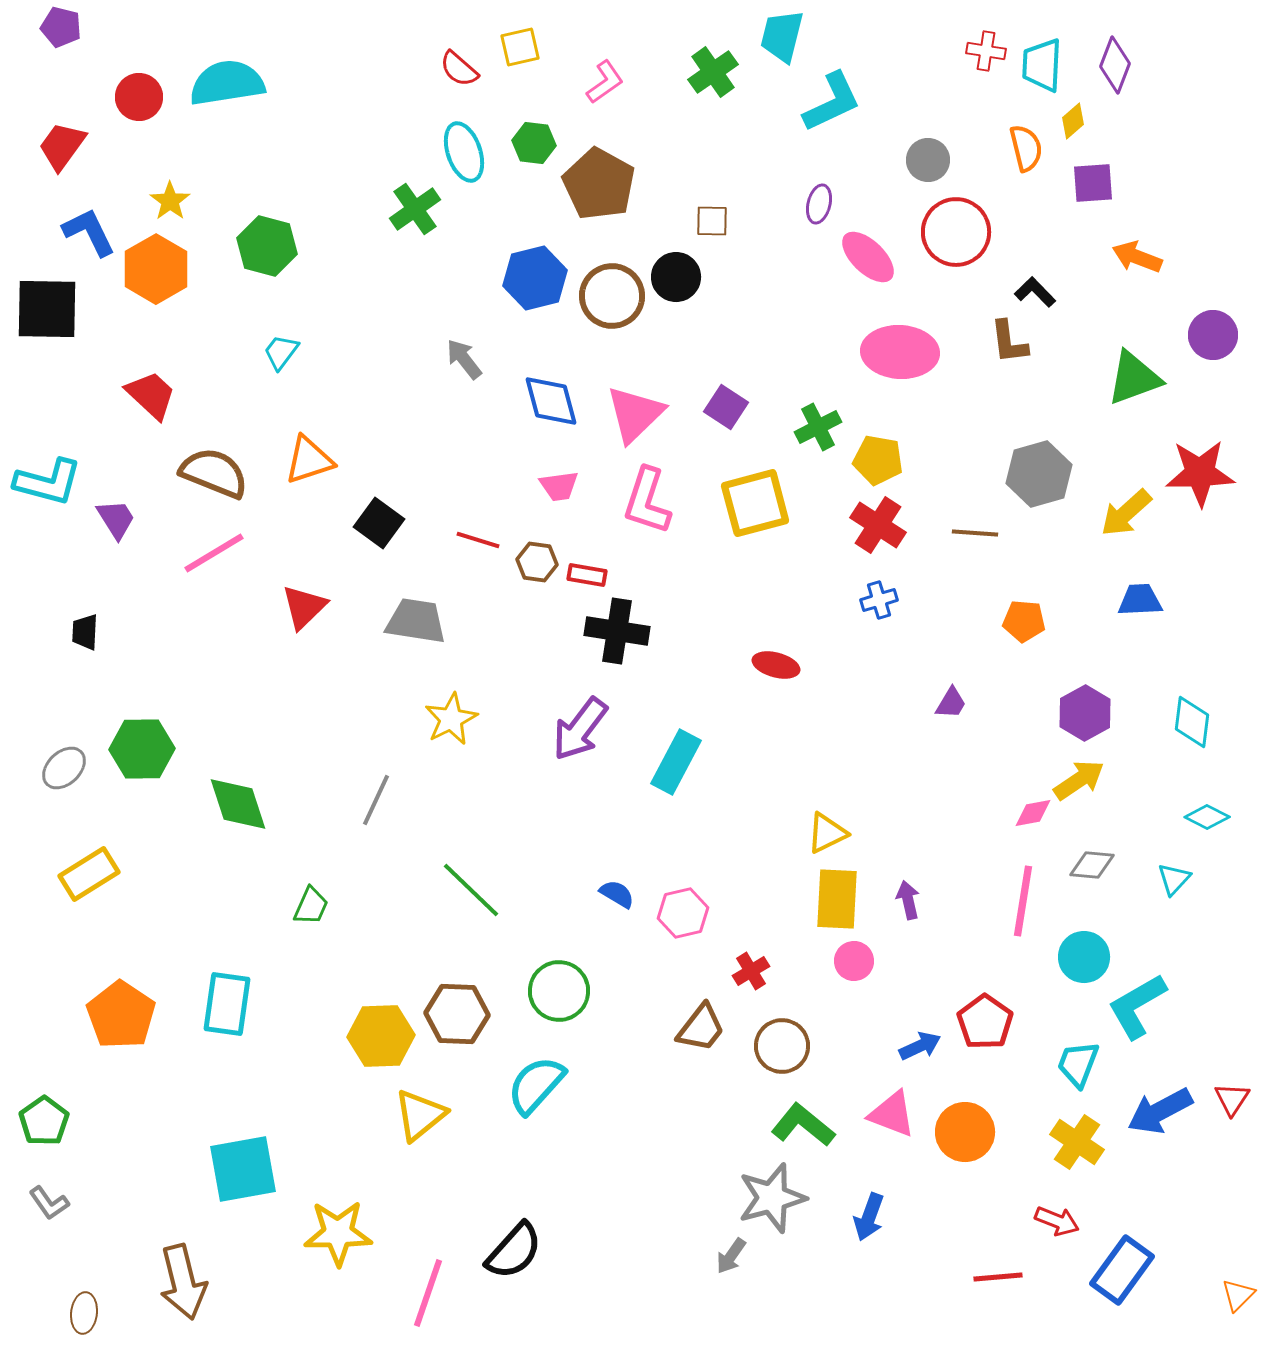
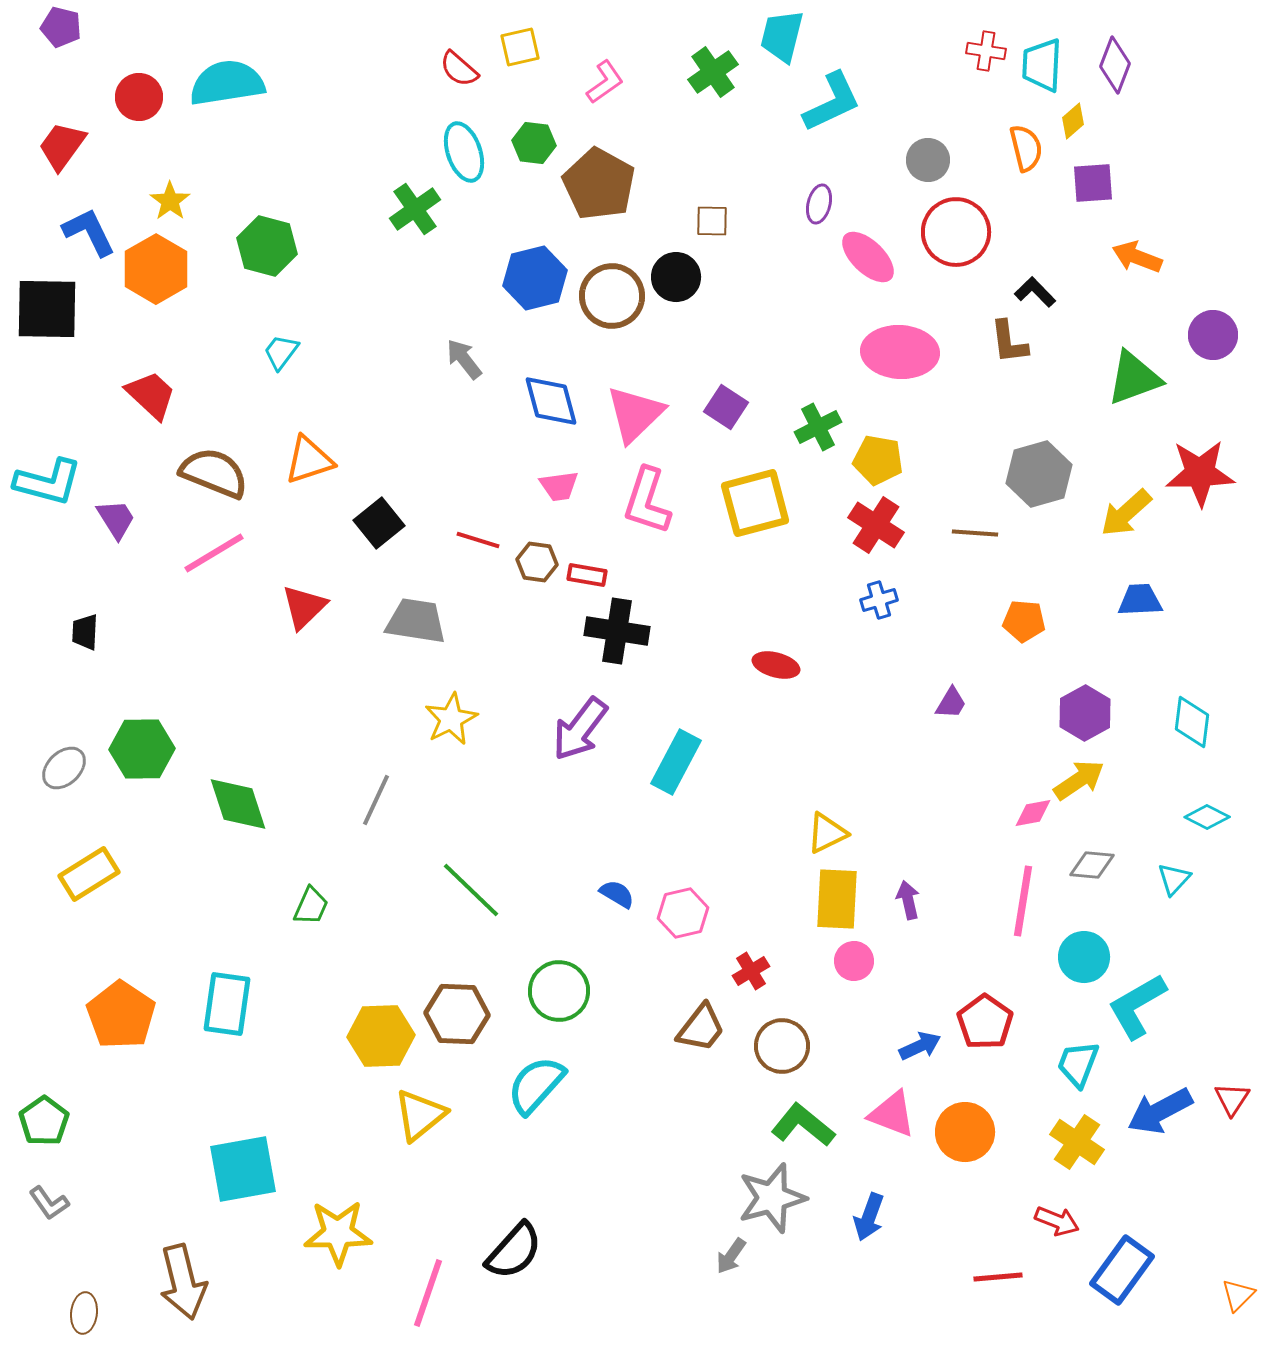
black square at (379, 523): rotated 15 degrees clockwise
red cross at (878, 525): moved 2 px left
